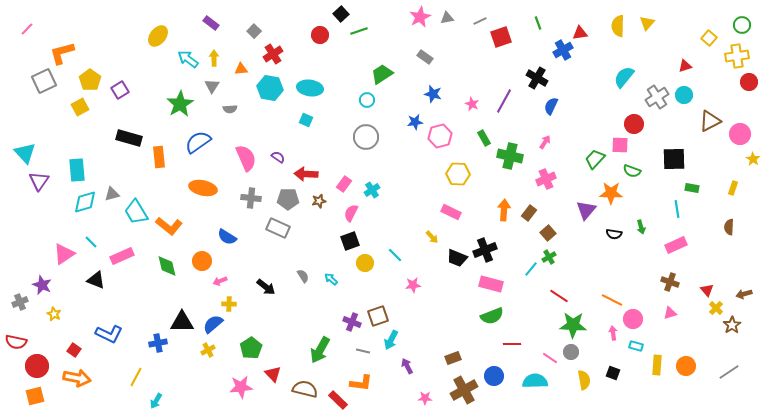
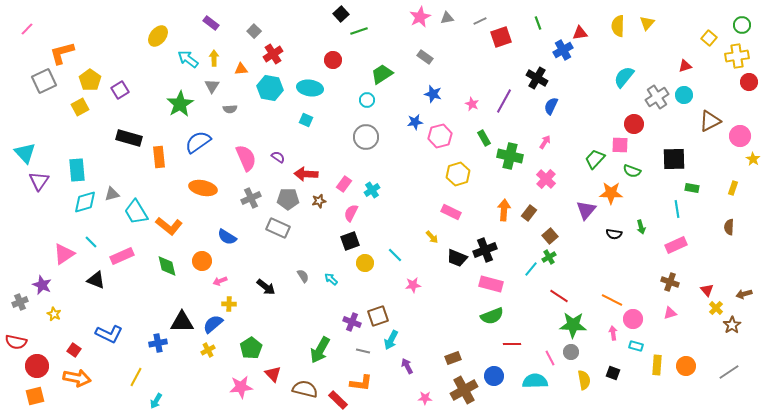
red circle at (320, 35): moved 13 px right, 25 px down
pink circle at (740, 134): moved 2 px down
yellow hexagon at (458, 174): rotated 20 degrees counterclockwise
pink cross at (546, 179): rotated 24 degrees counterclockwise
gray cross at (251, 198): rotated 30 degrees counterclockwise
brown square at (548, 233): moved 2 px right, 3 px down
pink line at (550, 358): rotated 28 degrees clockwise
